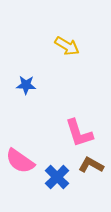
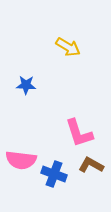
yellow arrow: moved 1 px right, 1 px down
pink semicircle: moved 1 px right, 1 px up; rotated 28 degrees counterclockwise
blue cross: moved 3 px left, 3 px up; rotated 25 degrees counterclockwise
